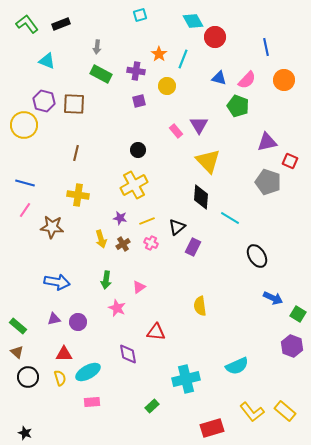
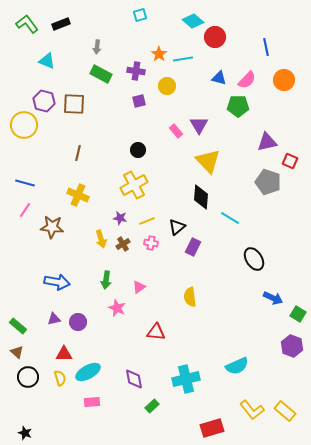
cyan diamond at (193, 21): rotated 20 degrees counterclockwise
cyan line at (183, 59): rotated 60 degrees clockwise
green pentagon at (238, 106): rotated 20 degrees counterclockwise
brown line at (76, 153): moved 2 px right
yellow cross at (78, 195): rotated 15 degrees clockwise
pink cross at (151, 243): rotated 16 degrees counterclockwise
black ellipse at (257, 256): moved 3 px left, 3 px down
yellow semicircle at (200, 306): moved 10 px left, 9 px up
purple diamond at (128, 354): moved 6 px right, 25 px down
yellow L-shape at (252, 412): moved 2 px up
